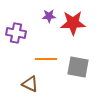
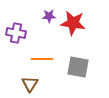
red star: rotated 10 degrees clockwise
orange line: moved 4 px left
brown triangle: rotated 36 degrees clockwise
